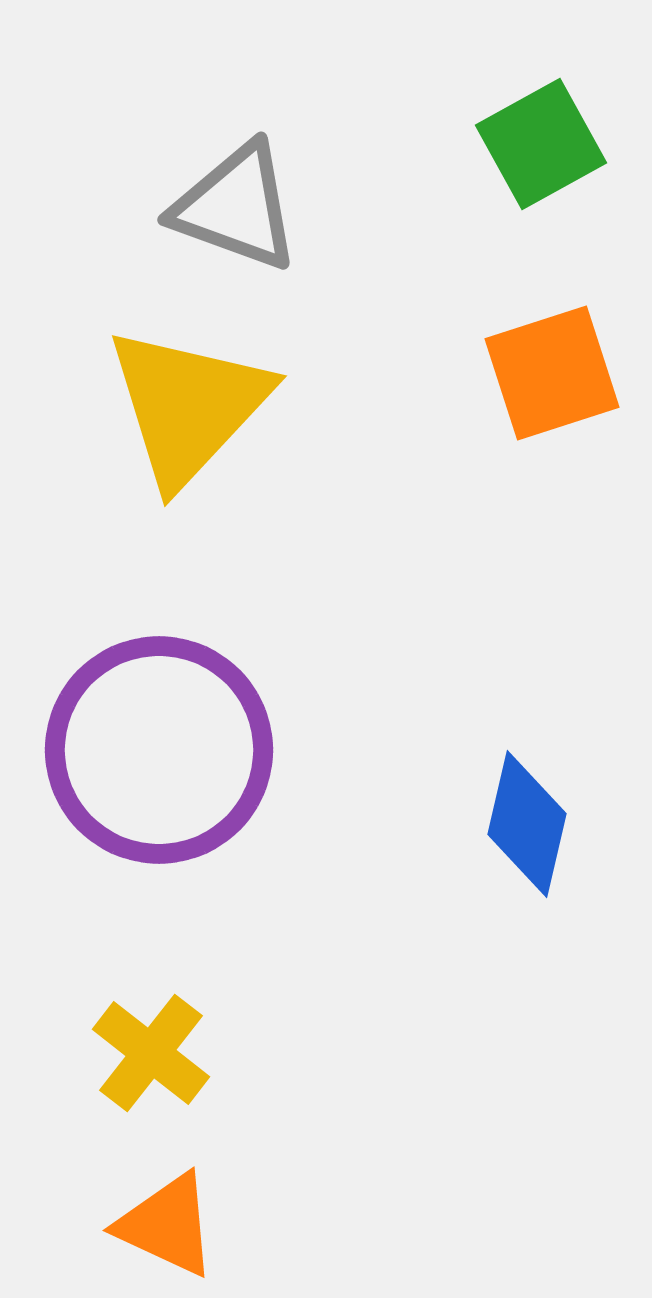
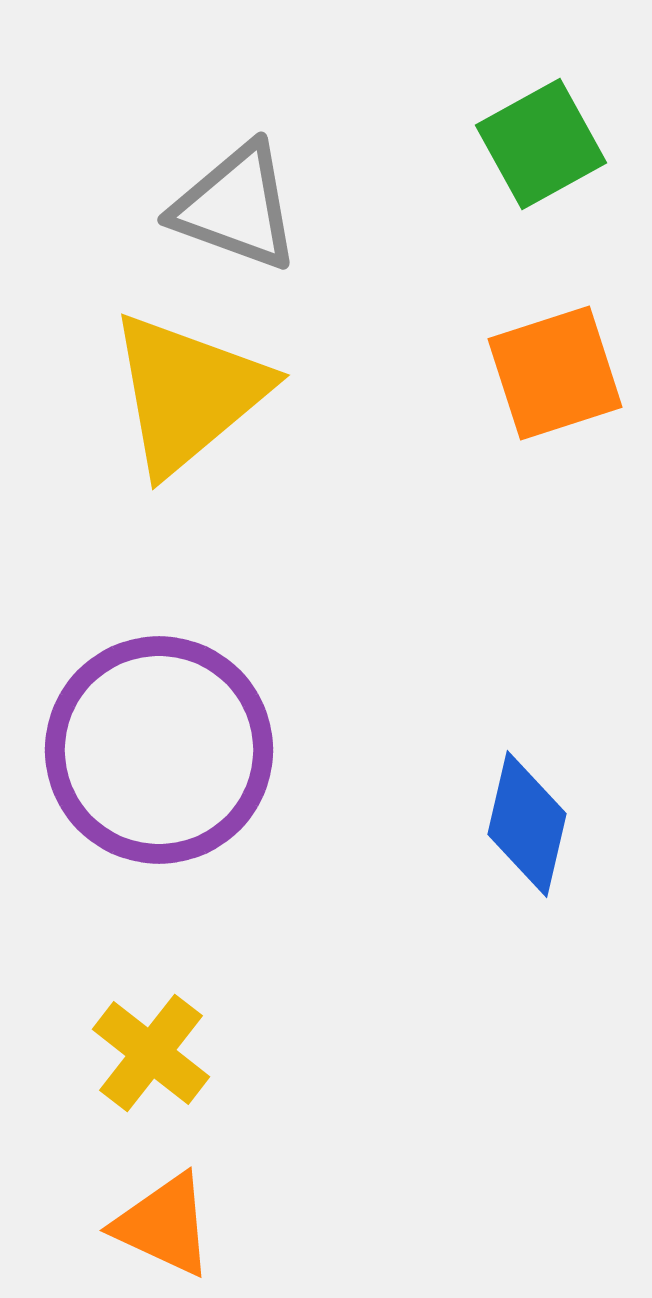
orange square: moved 3 px right
yellow triangle: moved 13 px up; rotated 7 degrees clockwise
orange triangle: moved 3 px left
